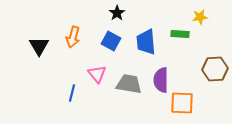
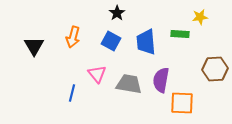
black triangle: moved 5 px left
purple semicircle: rotated 10 degrees clockwise
